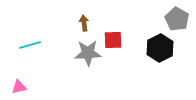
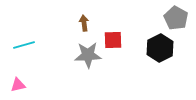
gray pentagon: moved 1 px left, 1 px up
cyan line: moved 6 px left
gray star: moved 2 px down
pink triangle: moved 1 px left, 2 px up
